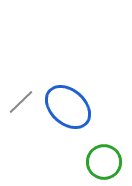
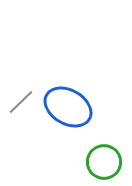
blue ellipse: rotated 12 degrees counterclockwise
